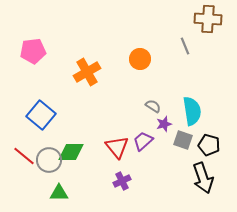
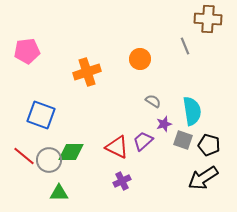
pink pentagon: moved 6 px left
orange cross: rotated 12 degrees clockwise
gray semicircle: moved 5 px up
blue square: rotated 20 degrees counterclockwise
red triangle: rotated 25 degrees counterclockwise
black arrow: rotated 76 degrees clockwise
